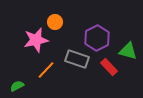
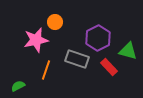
purple hexagon: moved 1 px right
orange line: rotated 24 degrees counterclockwise
green semicircle: moved 1 px right
